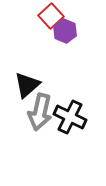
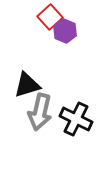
red square: moved 1 px left, 1 px down
black triangle: rotated 24 degrees clockwise
black cross: moved 6 px right, 2 px down
